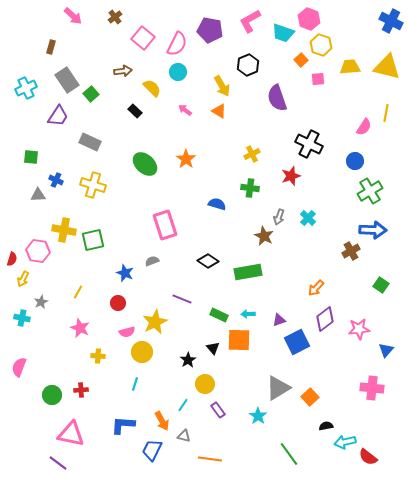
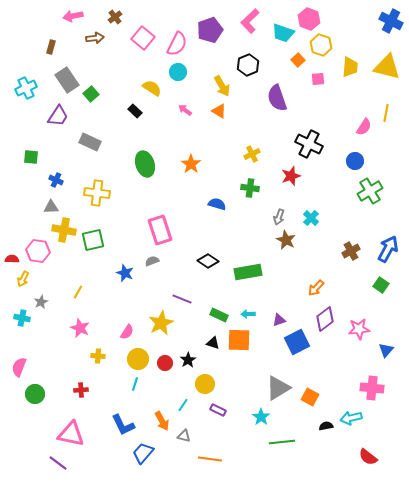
pink arrow at (73, 16): rotated 126 degrees clockwise
pink L-shape at (250, 21): rotated 15 degrees counterclockwise
purple pentagon at (210, 30): rotated 30 degrees counterclockwise
orange square at (301, 60): moved 3 px left
yellow trapezoid at (350, 67): rotated 100 degrees clockwise
brown arrow at (123, 71): moved 28 px left, 33 px up
yellow semicircle at (152, 88): rotated 12 degrees counterclockwise
orange star at (186, 159): moved 5 px right, 5 px down
green ellipse at (145, 164): rotated 30 degrees clockwise
yellow cross at (93, 185): moved 4 px right, 8 px down; rotated 10 degrees counterclockwise
gray triangle at (38, 195): moved 13 px right, 12 px down
cyan cross at (308, 218): moved 3 px right
pink rectangle at (165, 225): moved 5 px left, 5 px down
blue arrow at (373, 230): moved 15 px right, 19 px down; rotated 64 degrees counterclockwise
brown star at (264, 236): moved 22 px right, 4 px down
red semicircle at (12, 259): rotated 104 degrees counterclockwise
red circle at (118, 303): moved 47 px right, 60 px down
yellow star at (155, 322): moved 6 px right, 1 px down
pink semicircle at (127, 332): rotated 42 degrees counterclockwise
black triangle at (213, 348): moved 5 px up; rotated 32 degrees counterclockwise
yellow circle at (142, 352): moved 4 px left, 7 px down
green circle at (52, 395): moved 17 px left, 1 px up
orange square at (310, 397): rotated 18 degrees counterclockwise
purple rectangle at (218, 410): rotated 28 degrees counterclockwise
cyan star at (258, 416): moved 3 px right, 1 px down
blue L-shape at (123, 425): rotated 120 degrees counterclockwise
cyan arrow at (345, 442): moved 6 px right, 24 px up
blue trapezoid at (152, 450): moved 9 px left, 3 px down; rotated 15 degrees clockwise
green line at (289, 454): moved 7 px left, 12 px up; rotated 60 degrees counterclockwise
